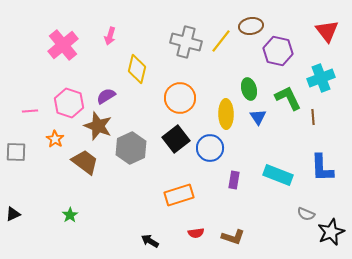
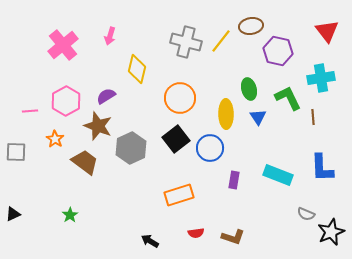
cyan cross: rotated 12 degrees clockwise
pink hexagon: moved 3 px left, 2 px up; rotated 12 degrees clockwise
